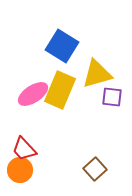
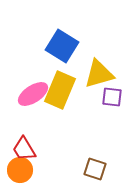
yellow triangle: moved 2 px right
red trapezoid: rotated 12 degrees clockwise
brown square: rotated 30 degrees counterclockwise
